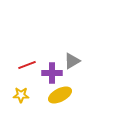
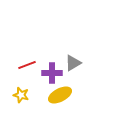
gray triangle: moved 1 px right, 2 px down
yellow star: rotated 14 degrees clockwise
